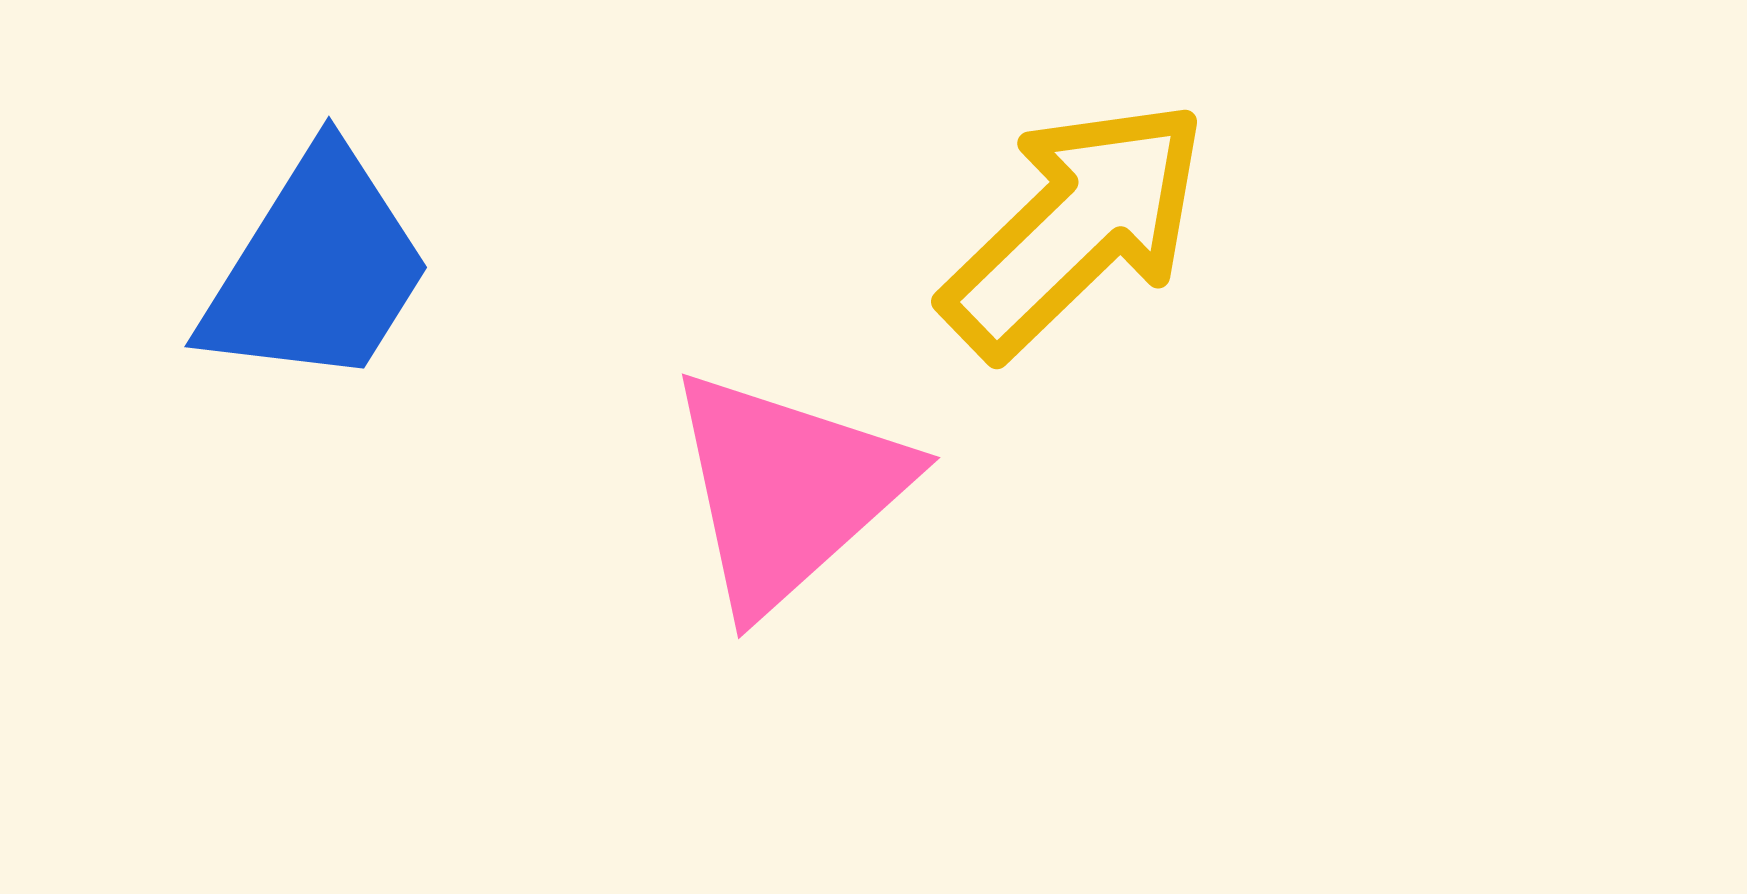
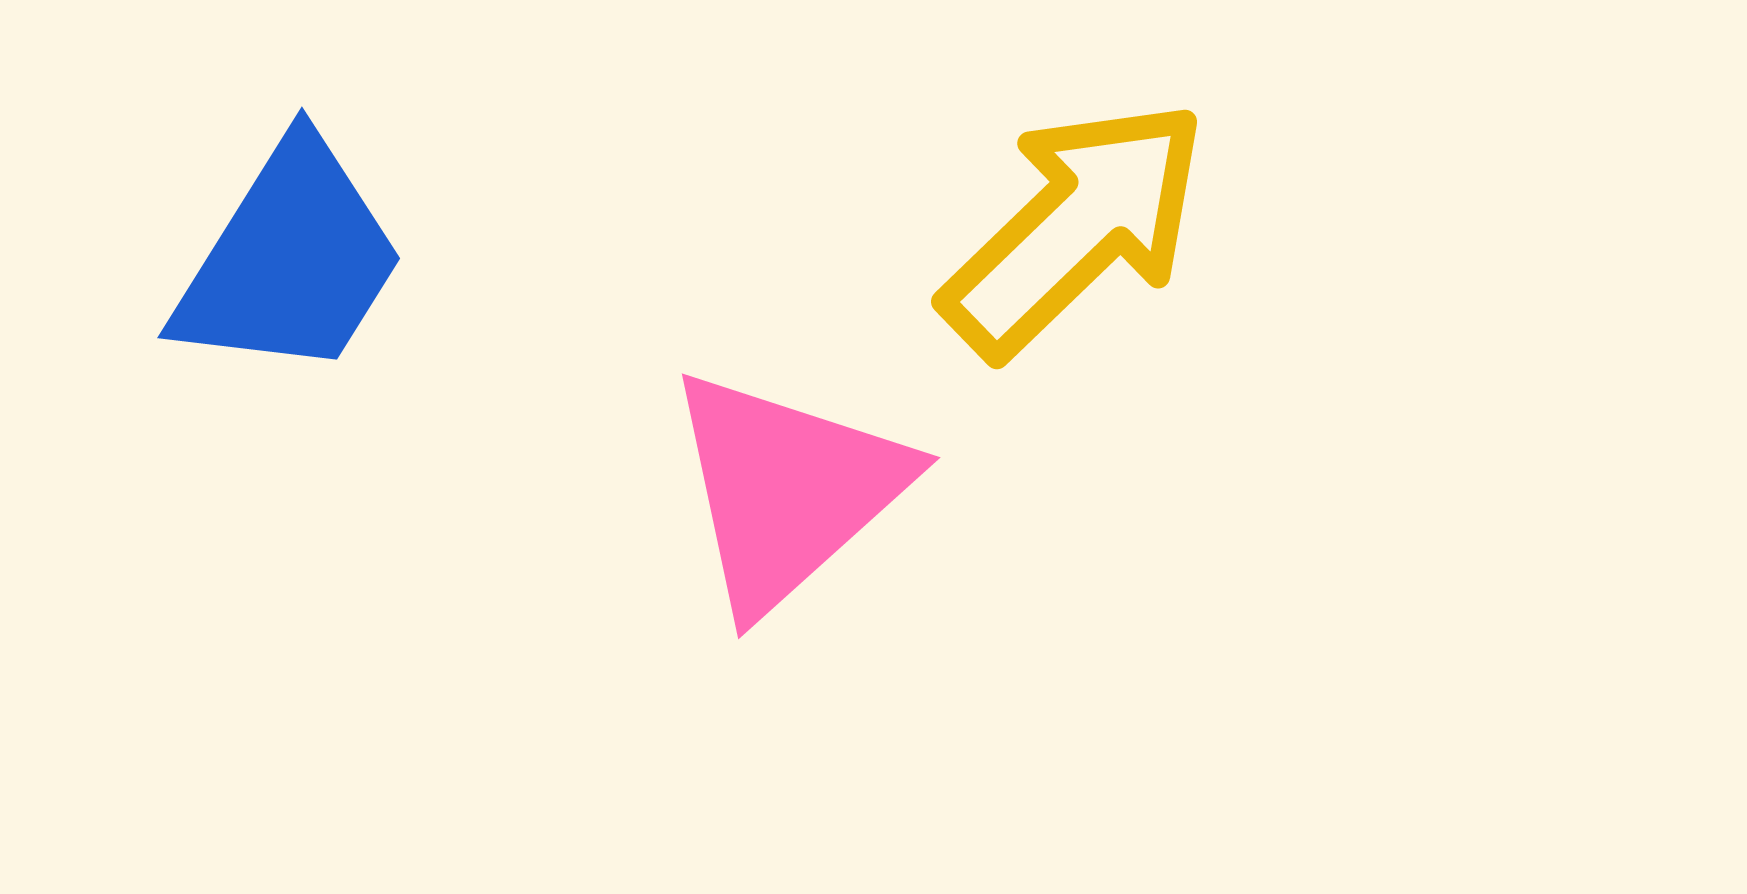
blue trapezoid: moved 27 px left, 9 px up
